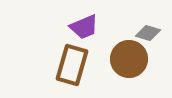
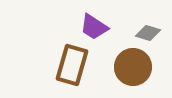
purple trapezoid: moved 10 px right; rotated 56 degrees clockwise
brown circle: moved 4 px right, 8 px down
